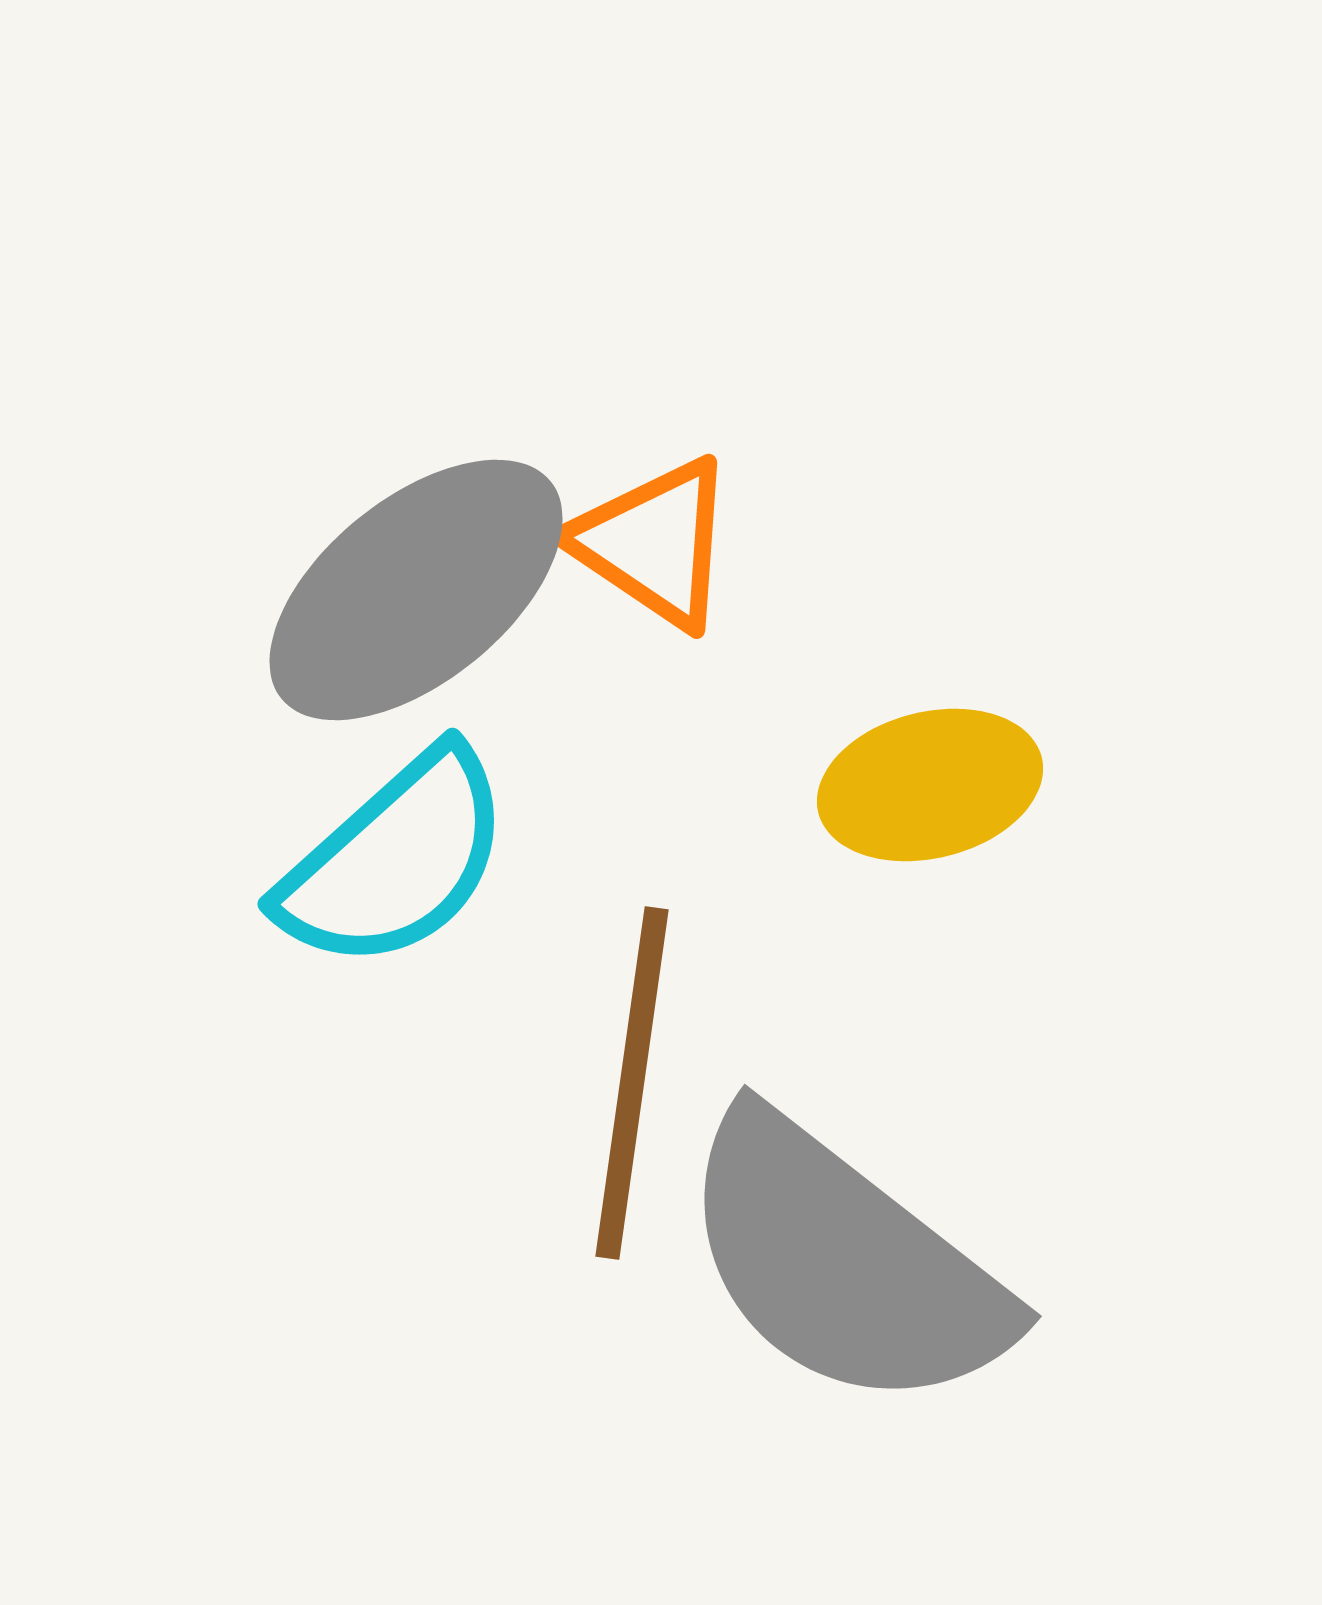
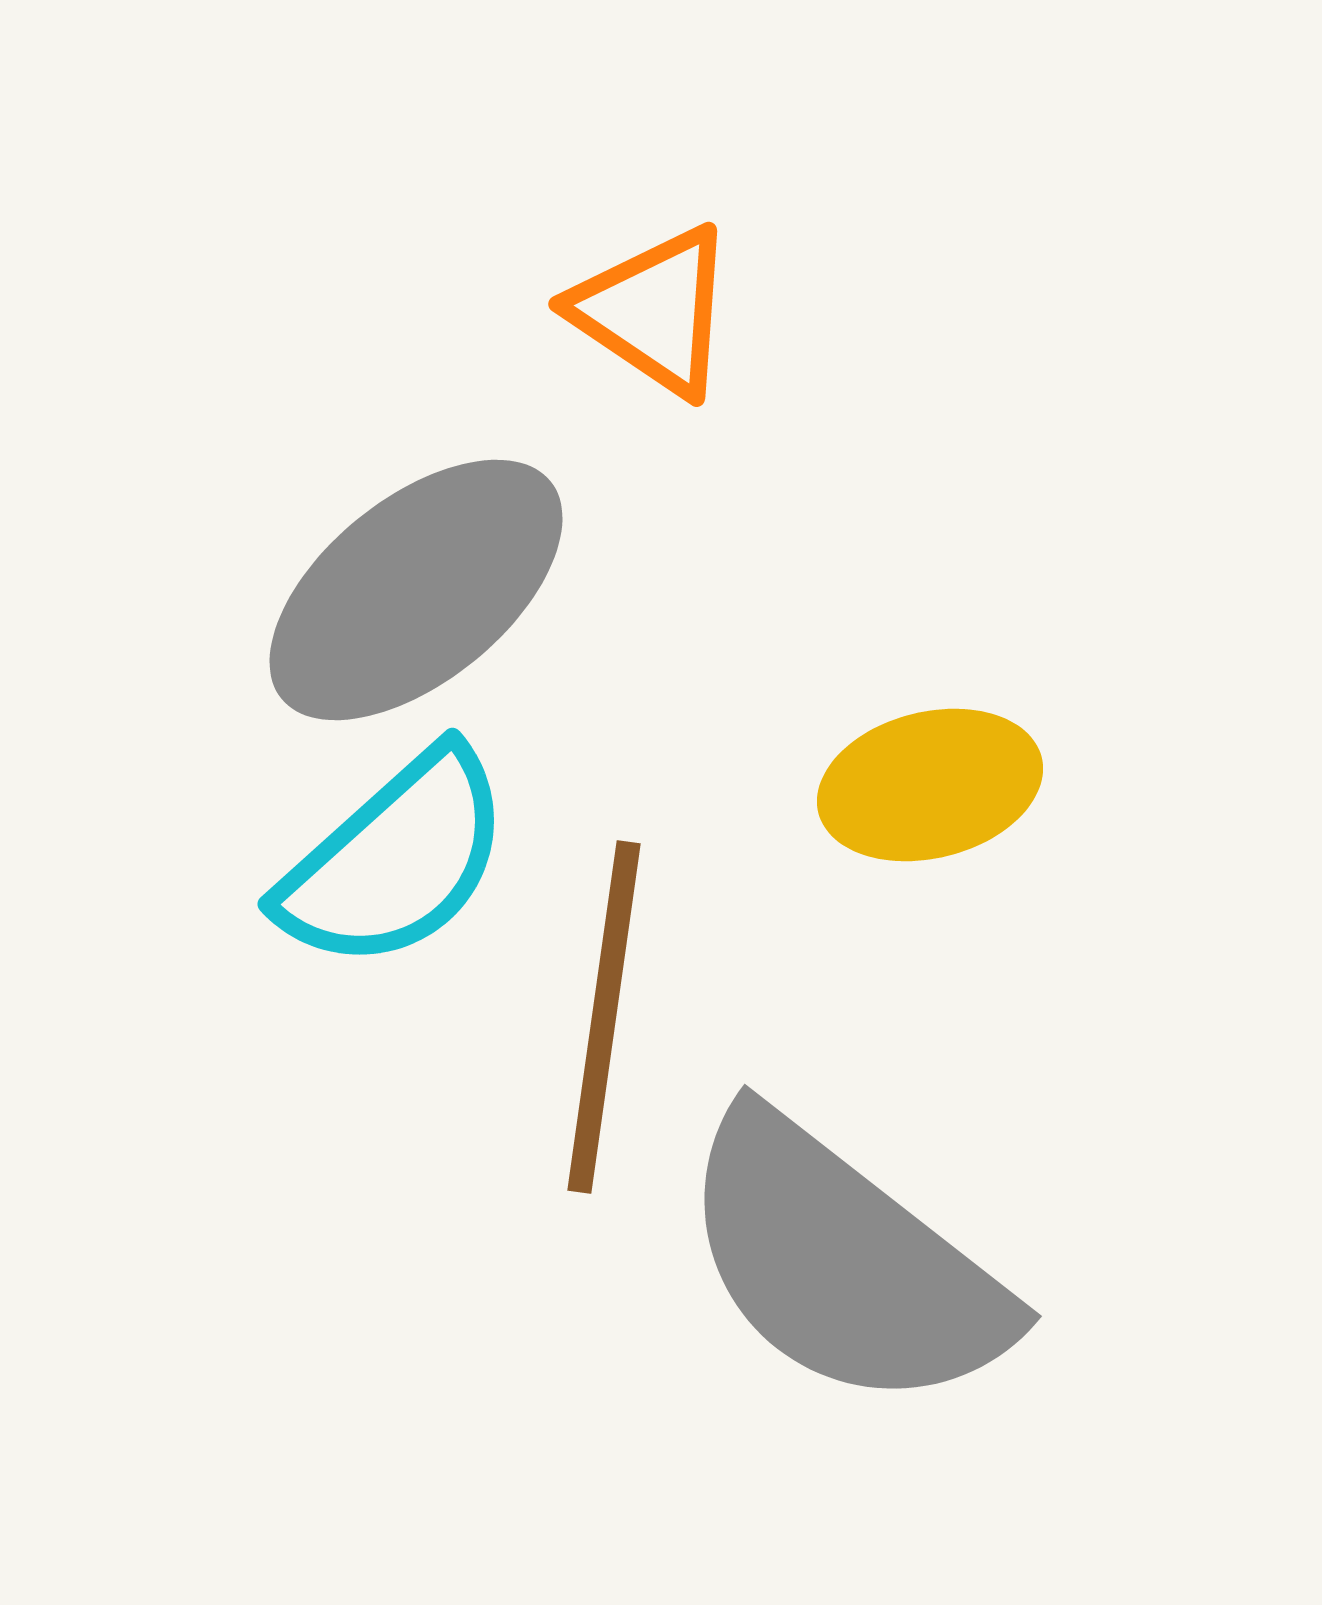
orange triangle: moved 232 px up
brown line: moved 28 px left, 66 px up
